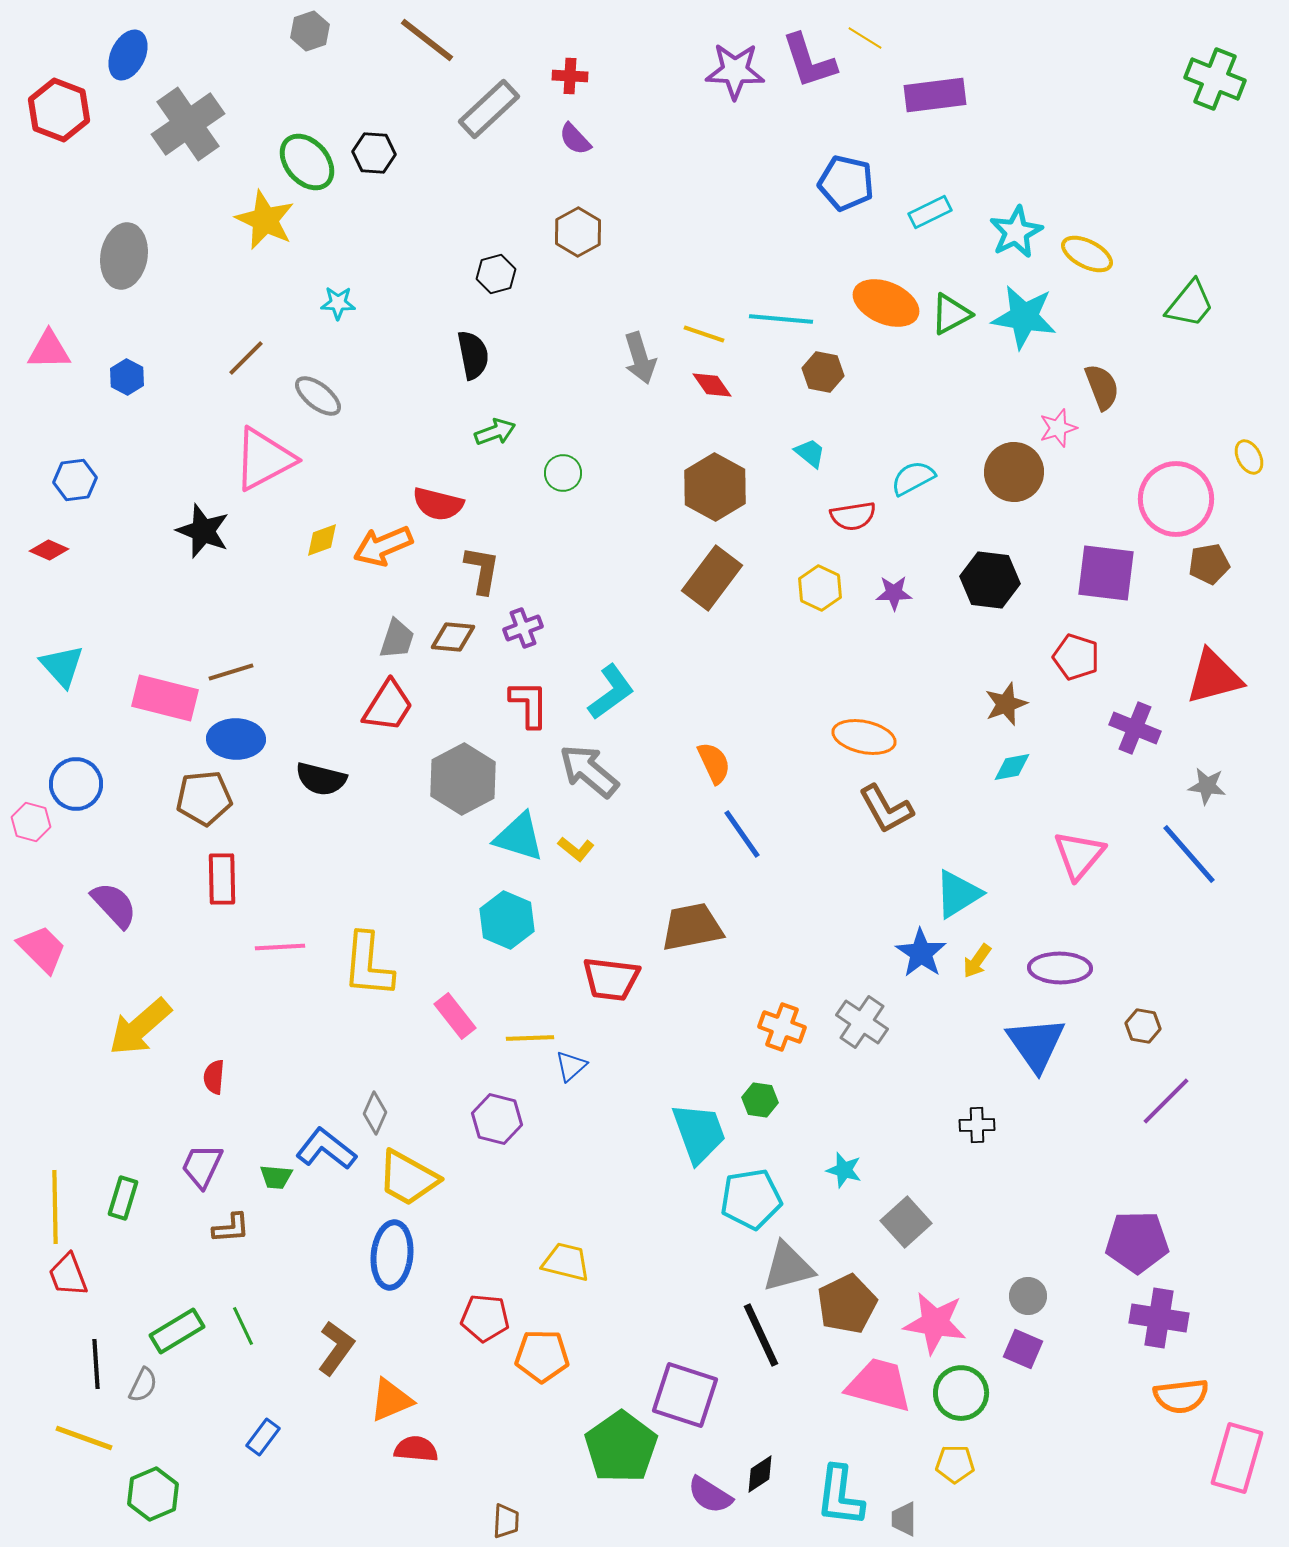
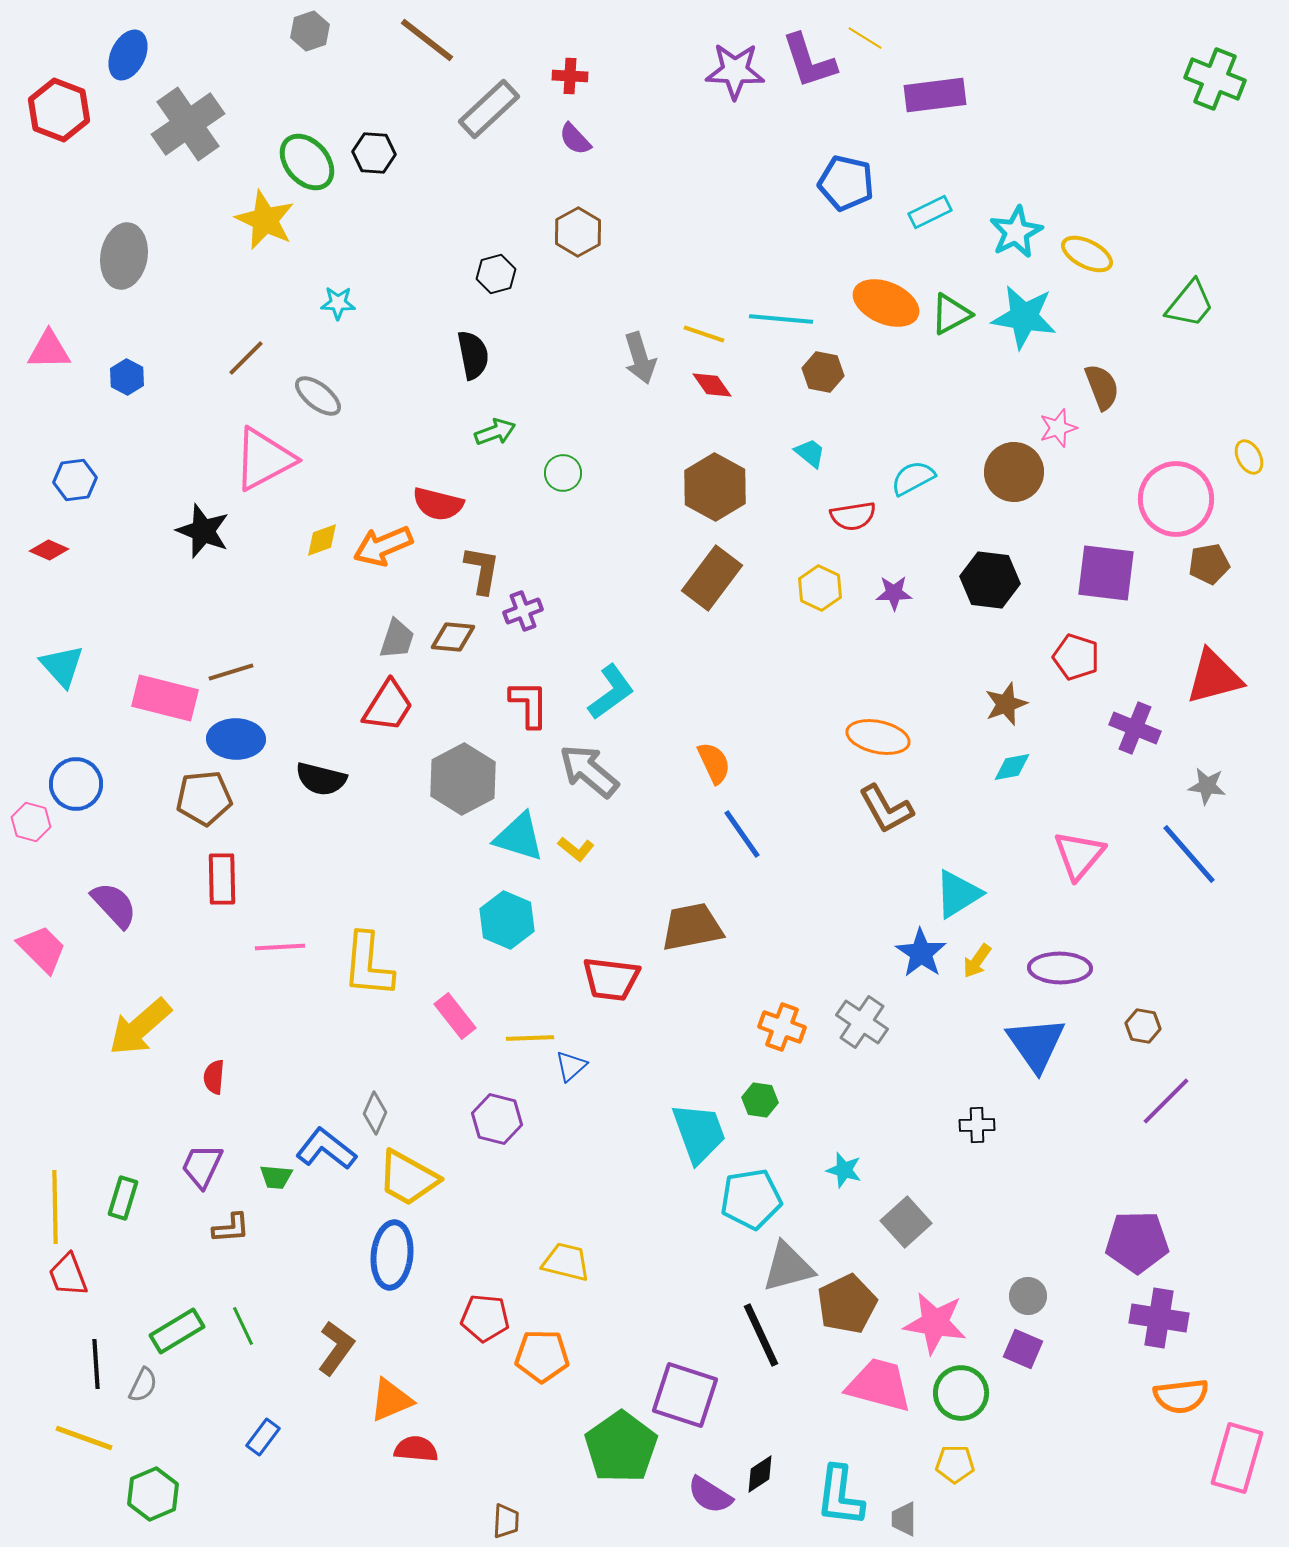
purple cross at (523, 628): moved 17 px up
orange ellipse at (864, 737): moved 14 px right
